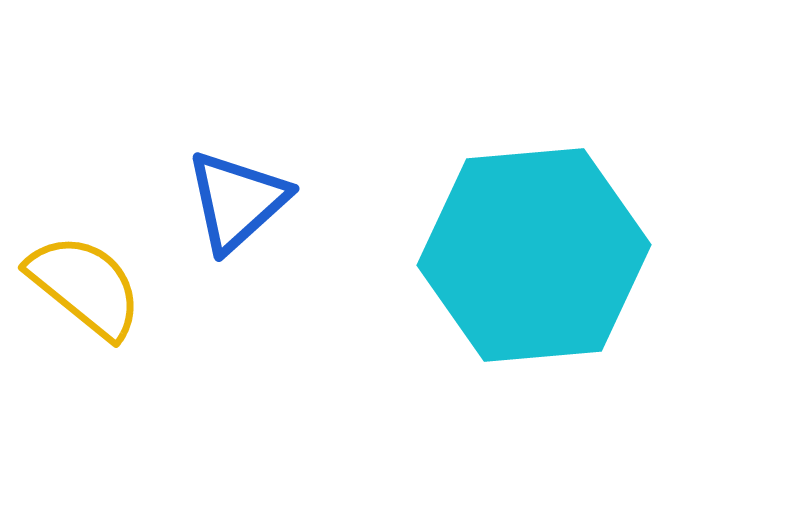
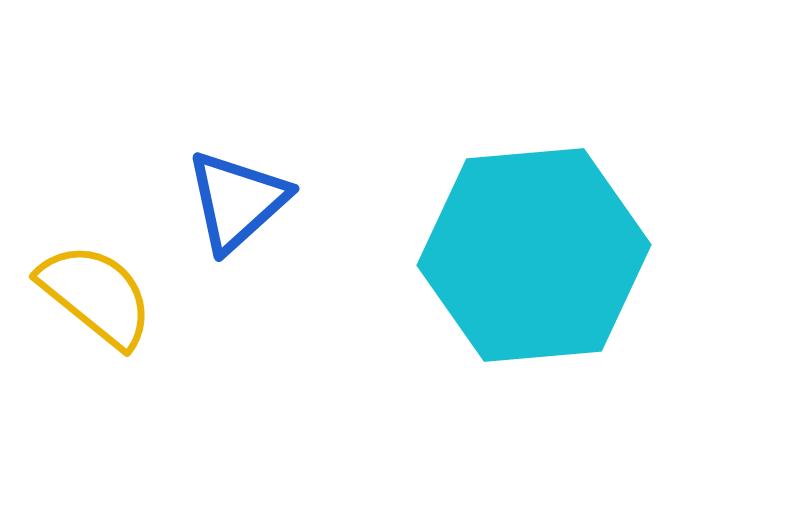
yellow semicircle: moved 11 px right, 9 px down
